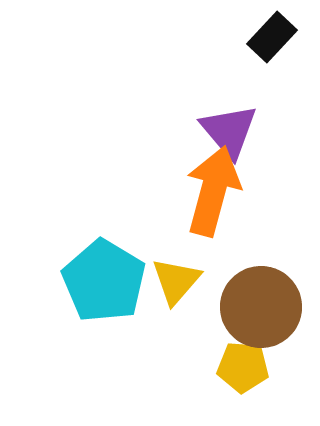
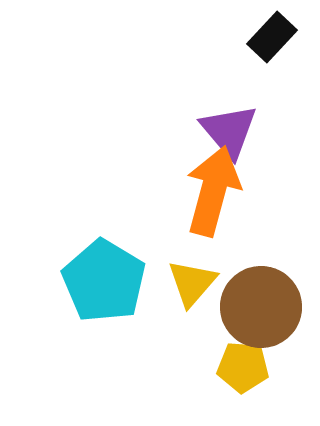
yellow triangle: moved 16 px right, 2 px down
